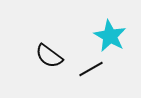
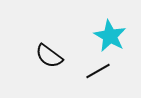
black line: moved 7 px right, 2 px down
